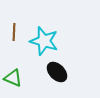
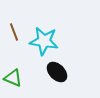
brown line: rotated 24 degrees counterclockwise
cyan star: rotated 8 degrees counterclockwise
